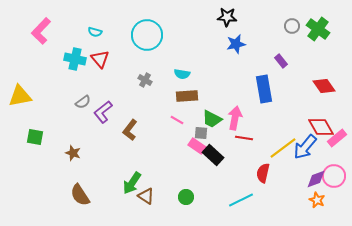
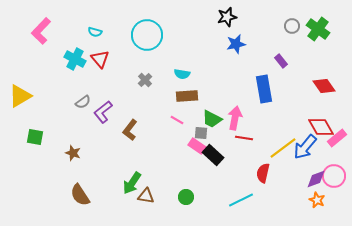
black star at (227, 17): rotated 18 degrees counterclockwise
cyan cross at (75, 59): rotated 15 degrees clockwise
gray cross at (145, 80): rotated 16 degrees clockwise
yellow triangle at (20, 96): rotated 20 degrees counterclockwise
brown triangle at (146, 196): rotated 24 degrees counterclockwise
